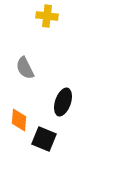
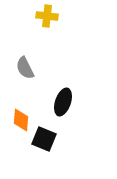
orange diamond: moved 2 px right
